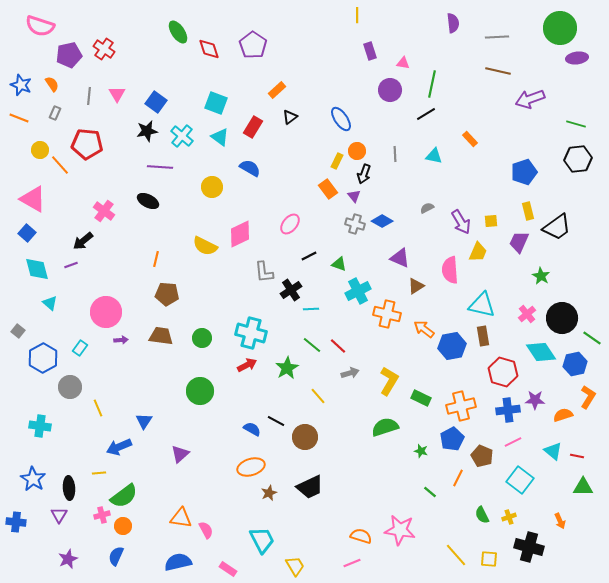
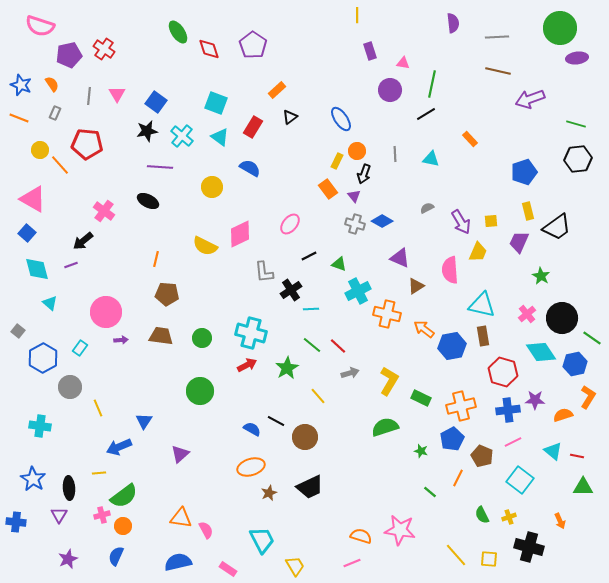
cyan triangle at (434, 156): moved 3 px left, 3 px down
